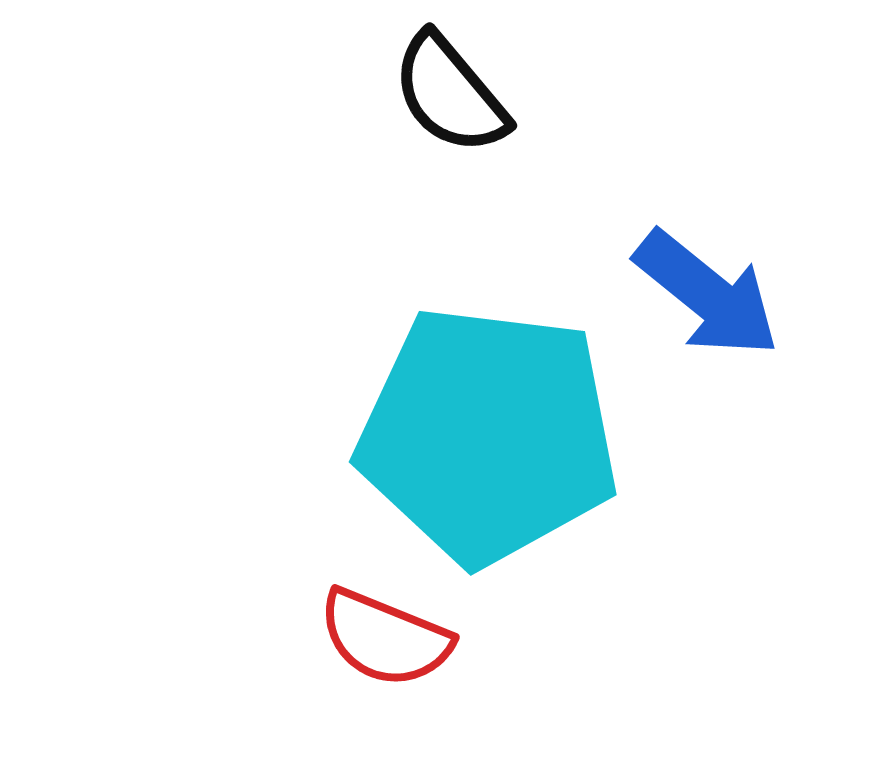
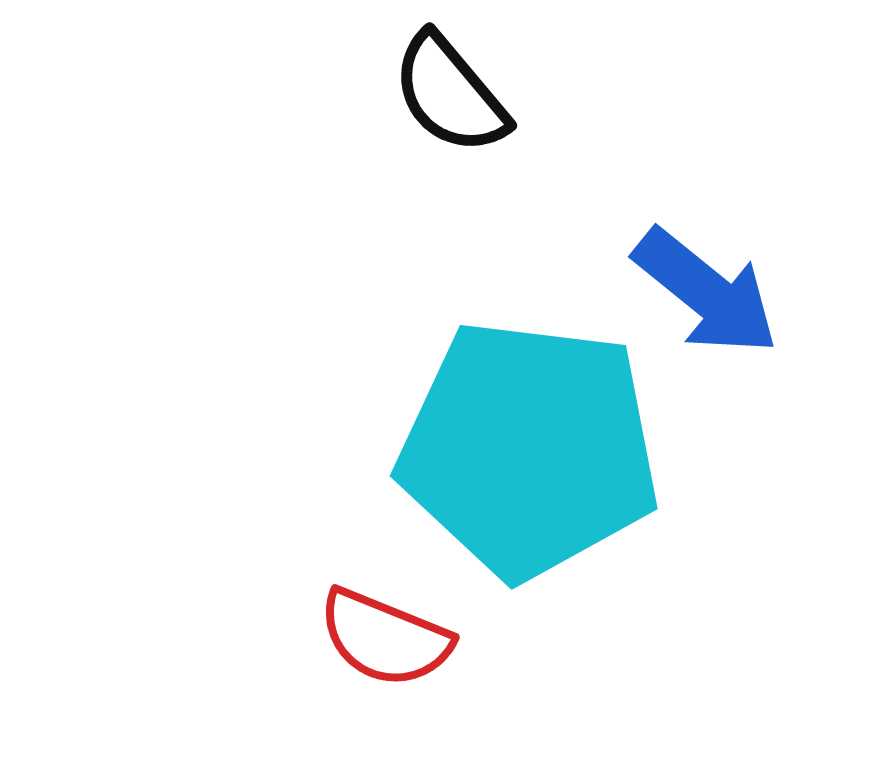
blue arrow: moved 1 px left, 2 px up
cyan pentagon: moved 41 px right, 14 px down
